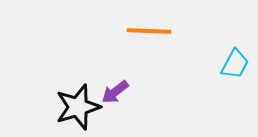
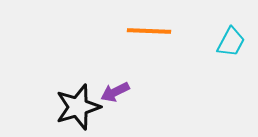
cyan trapezoid: moved 4 px left, 22 px up
purple arrow: rotated 12 degrees clockwise
